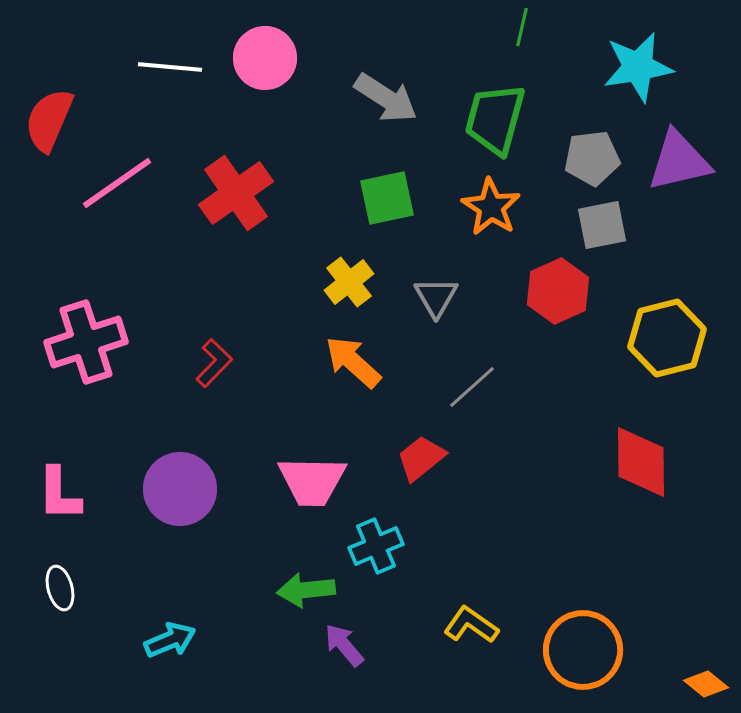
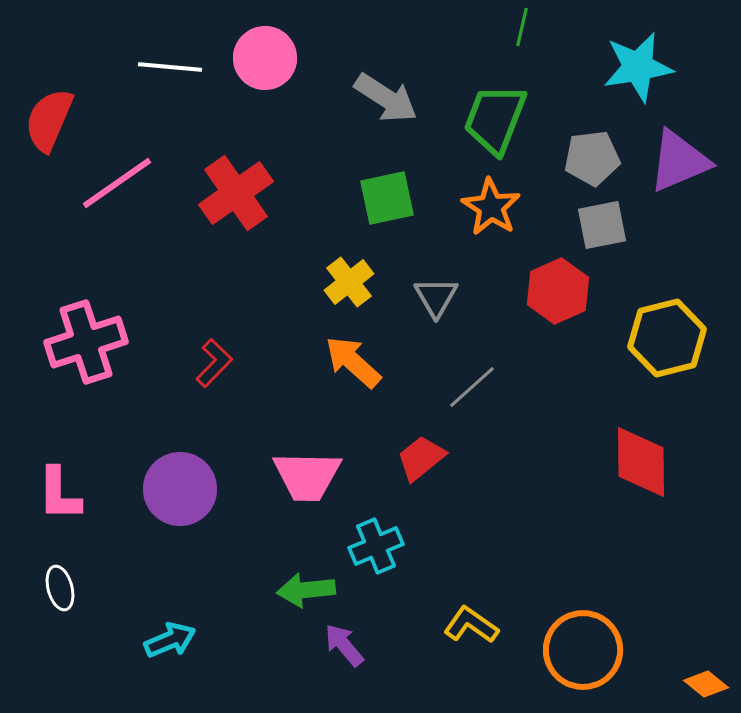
green trapezoid: rotated 6 degrees clockwise
purple triangle: rotated 10 degrees counterclockwise
pink trapezoid: moved 5 px left, 5 px up
